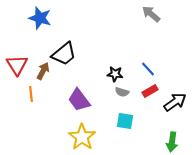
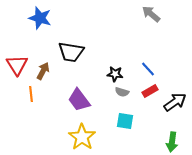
black trapezoid: moved 7 px right, 2 px up; rotated 48 degrees clockwise
